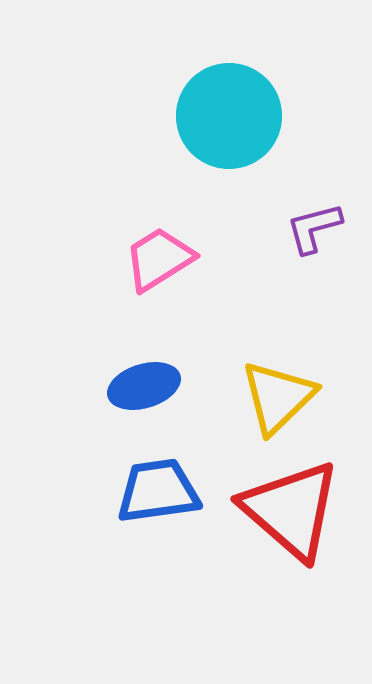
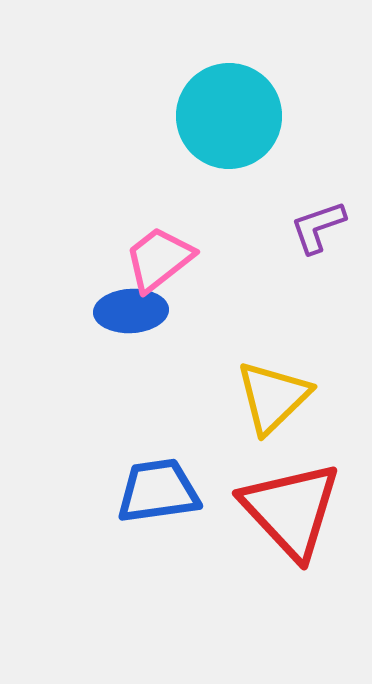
purple L-shape: moved 4 px right, 1 px up; rotated 4 degrees counterclockwise
pink trapezoid: rotated 6 degrees counterclockwise
blue ellipse: moved 13 px left, 75 px up; rotated 14 degrees clockwise
yellow triangle: moved 5 px left
red triangle: rotated 6 degrees clockwise
